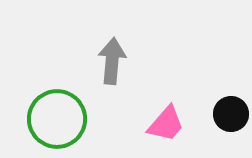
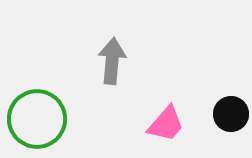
green circle: moved 20 px left
